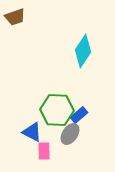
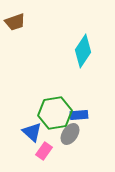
brown trapezoid: moved 5 px down
green hexagon: moved 2 px left, 3 px down; rotated 12 degrees counterclockwise
blue rectangle: rotated 36 degrees clockwise
blue triangle: rotated 15 degrees clockwise
pink rectangle: rotated 36 degrees clockwise
